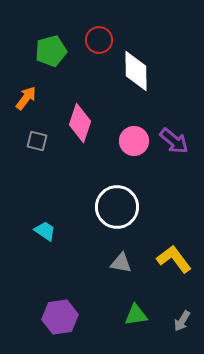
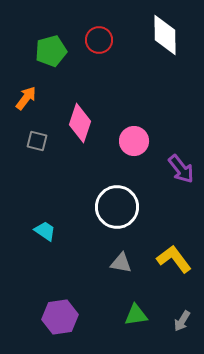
white diamond: moved 29 px right, 36 px up
purple arrow: moved 7 px right, 28 px down; rotated 12 degrees clockwise
